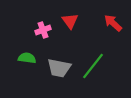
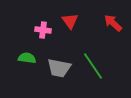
pink cross: rotated 28 degrees clockwise
green line: rotated 72 degrees counterclockwise
